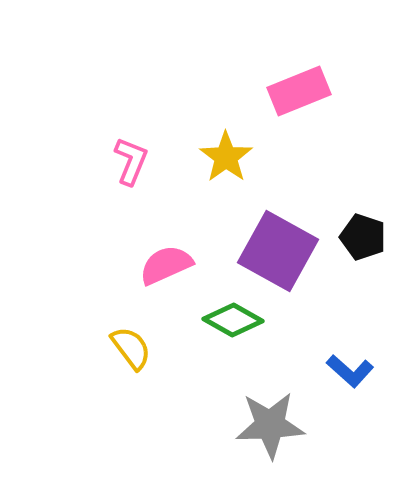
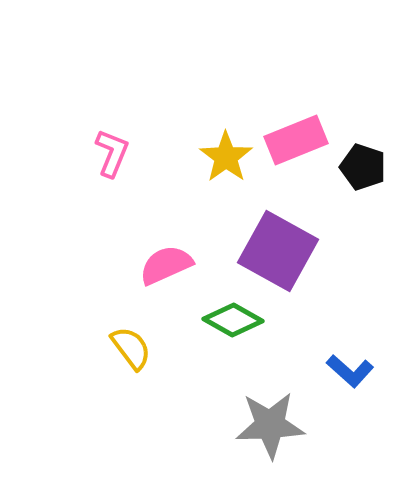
pink rectangle: moved 3 px left, 49 px down
pink L-shape: moved 19 px left, 8 px up
black pentagon: moved 70 px up
